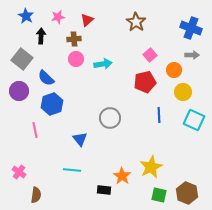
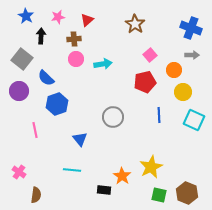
brown star: moved 1 px left, 2 px down
blue hexagon: moved 5 px right
gray circle: moved 3 px right, 1 px up
